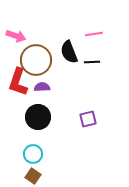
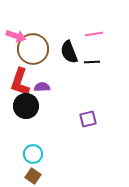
brown circle: moved 3 px left, 11 px up
red L-shape: moved 2 px right
black circle: moved 12 px left, 11 px up
